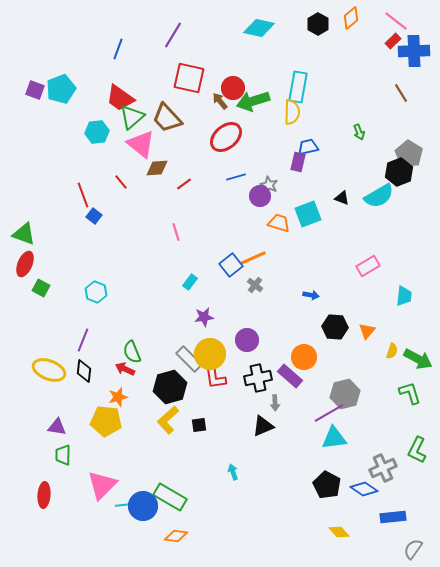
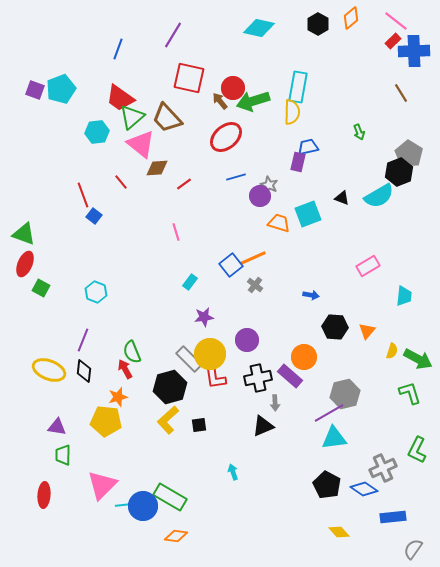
red arrow at (125, 369): rotated 36 degrees clockwise
